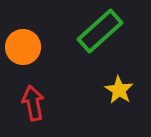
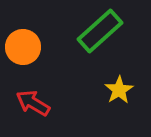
yellow star: rotated 8 degrees clockwise
red arrow: rotated 48 degrees counterclockwise
